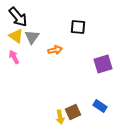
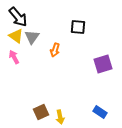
orange arrow: rotated 120 degrees clockwise
blue rectangle: moved 6 px down
brown square: moved 32 px left
